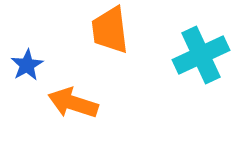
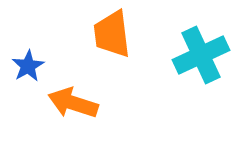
orange trapezoid: moved 2 px right, 4 px down
blue star: moved 1 px right, 1 px down
